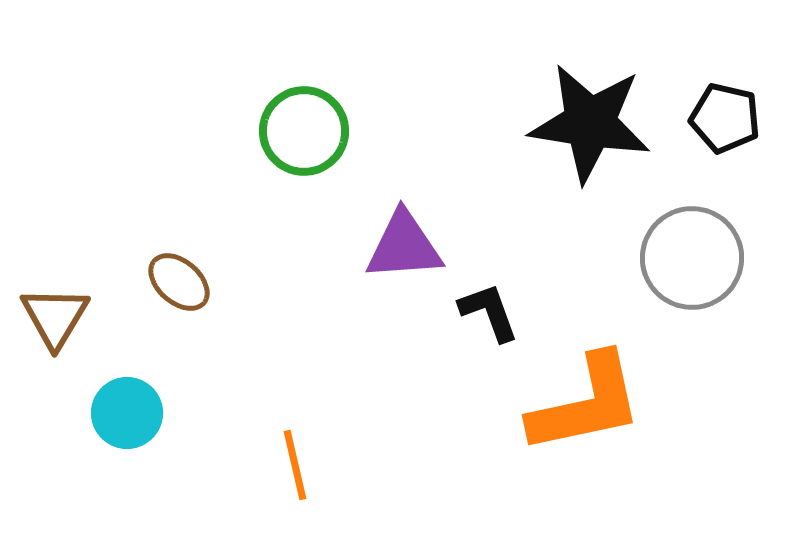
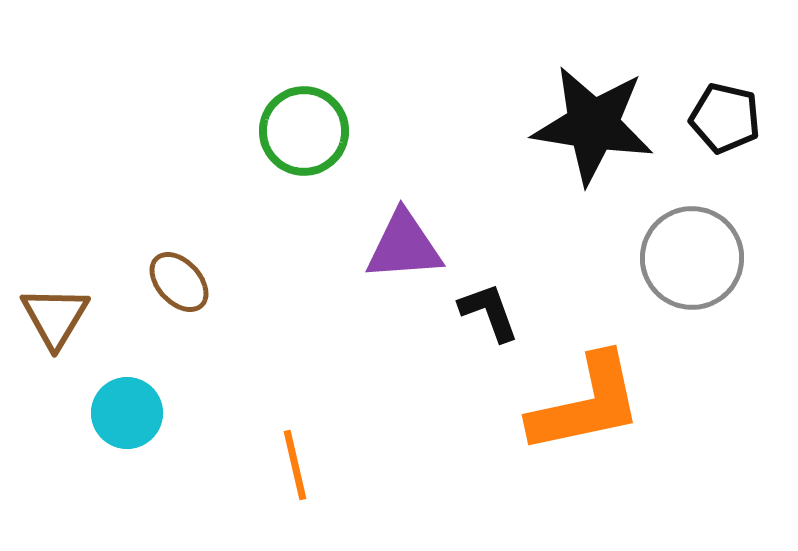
black star: moved 3 px right, 2 px down
brown ellipse: rotated 6 degrees clockwise
